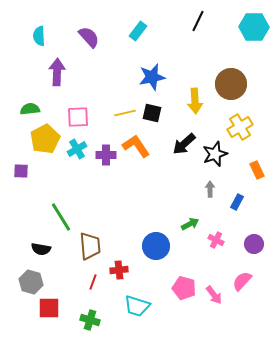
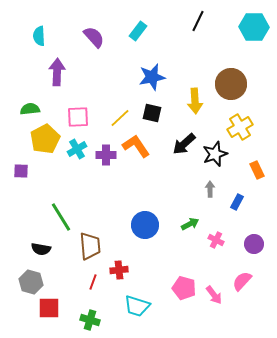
purple semicircle: moved 5 px right
yellow line: moved 5 px left, 5 px down; rotated 30 degrees counterclockwise
blue circle: moved 11 px left, 21 px up
